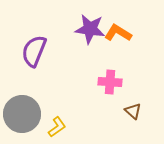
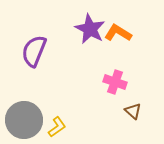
purple star: rotated 20 degrees clockwise
pink cross: moved 5 px right; rotated 15 degrees clockwise
gray circle: moved 2 px right, 6 px down
